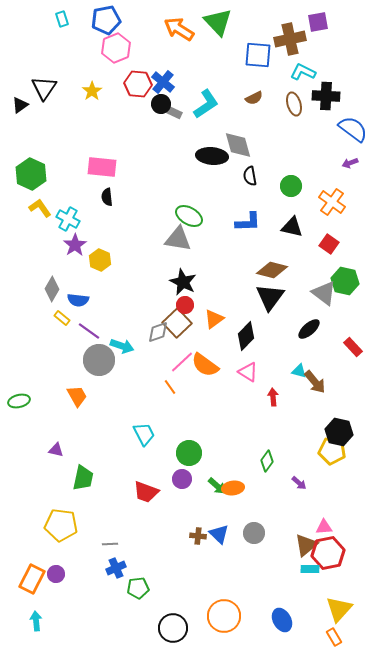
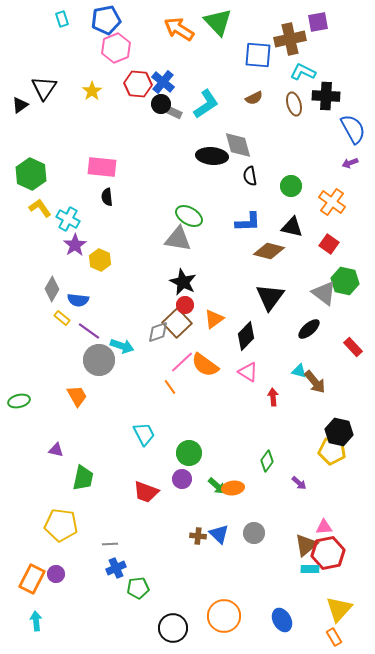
blue semicircle at (353, 129): rotated 24 degrees clockwise
brown diamond at (272, 270): moved 3 px left, 19 px up
